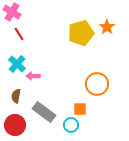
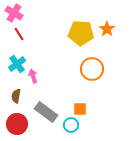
pink cross: moved 2 px right, 1 px down
orange star: moved 2 px down
yellow pentagon: rotated 20 degrees clockwise
cyan cross: rotated 12 degrees clockwise
pink arrow: rotated 72 degrees clockwise
orange circle: moved 5 px left, 15 px up
gray rectangle: moved 2 px right
red circle: moved 2 px right, 1 px up
